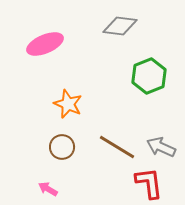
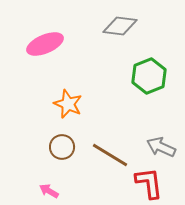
brown line: moved 7 px left, 8 px down
pink arrow: moved 1 px right, 2 px down
